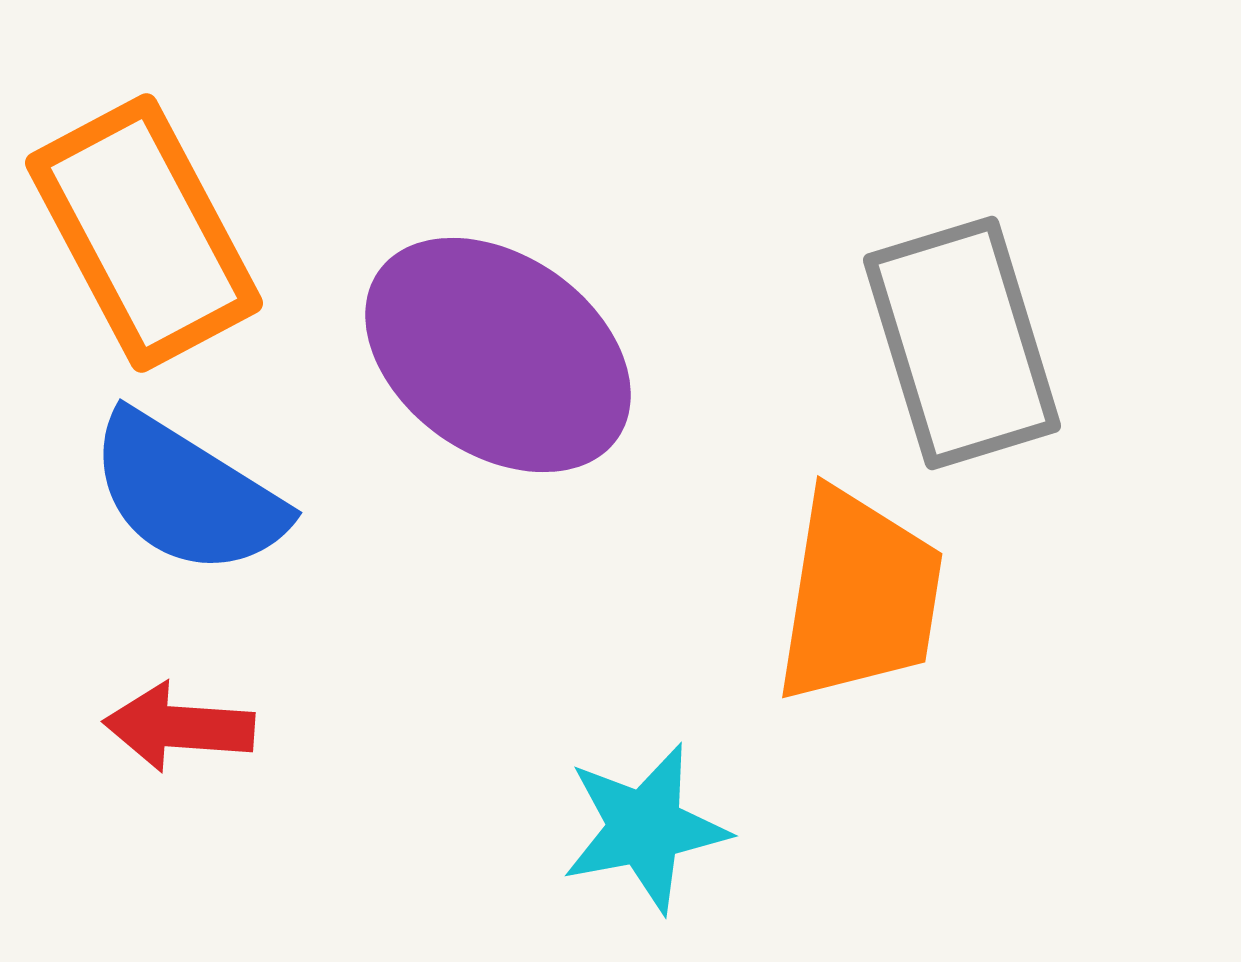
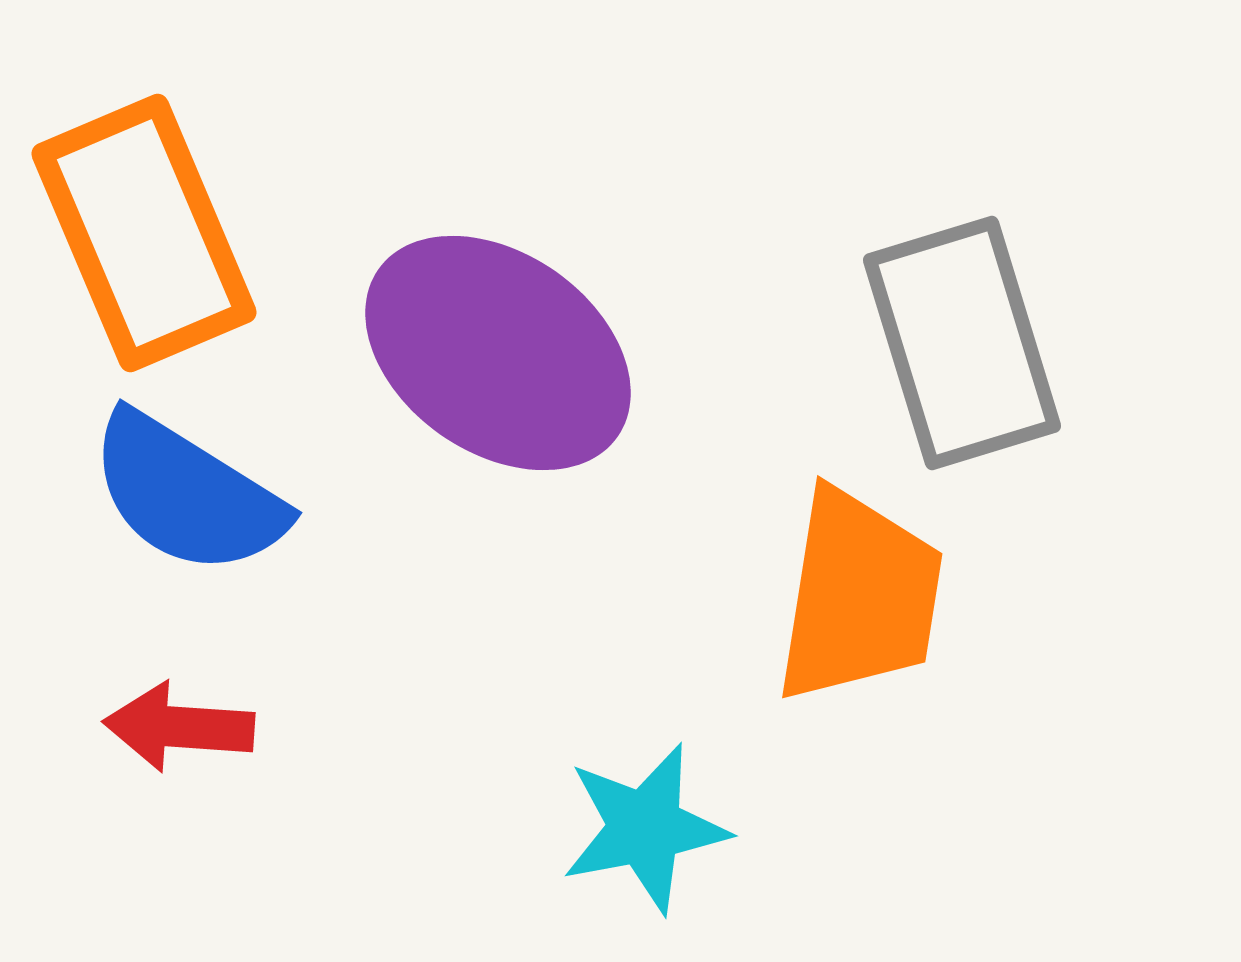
orange rectangle: rotated 5 degrees clockwise
purple ellipse: moved 2 px up
